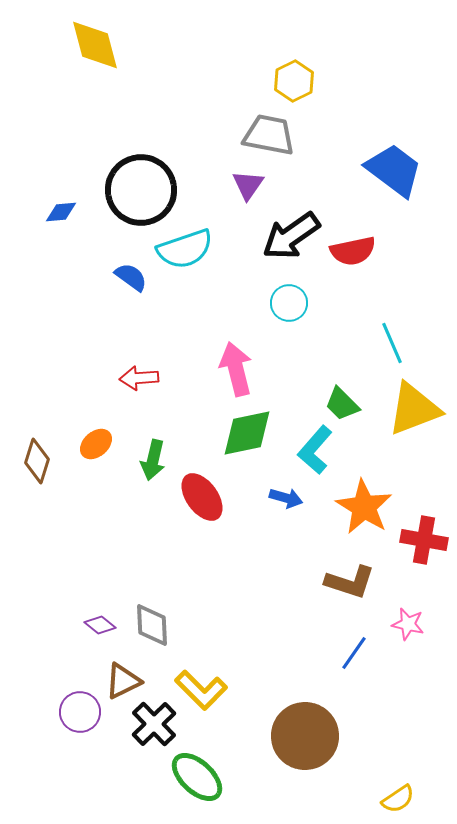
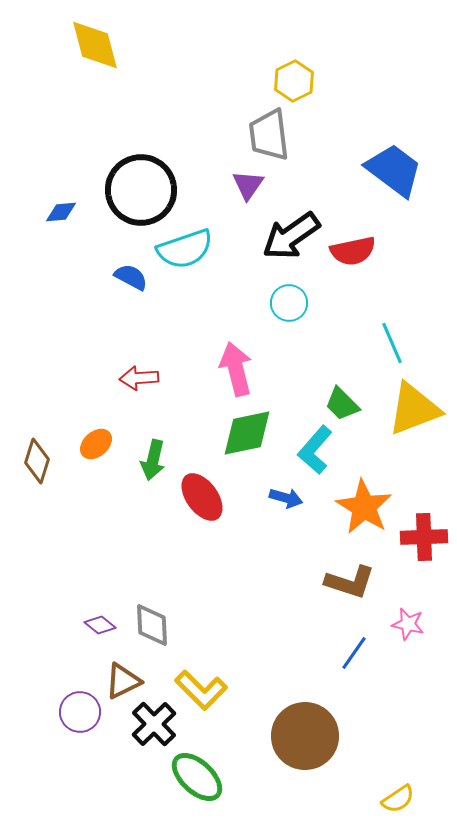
gray trapezoid: rotated 108 degrees counterclockwise
blue semicircle: rotated 8 degrees counterclockwise
red cross: moved 3 px up; rotated 12 degrees counterclockwise
